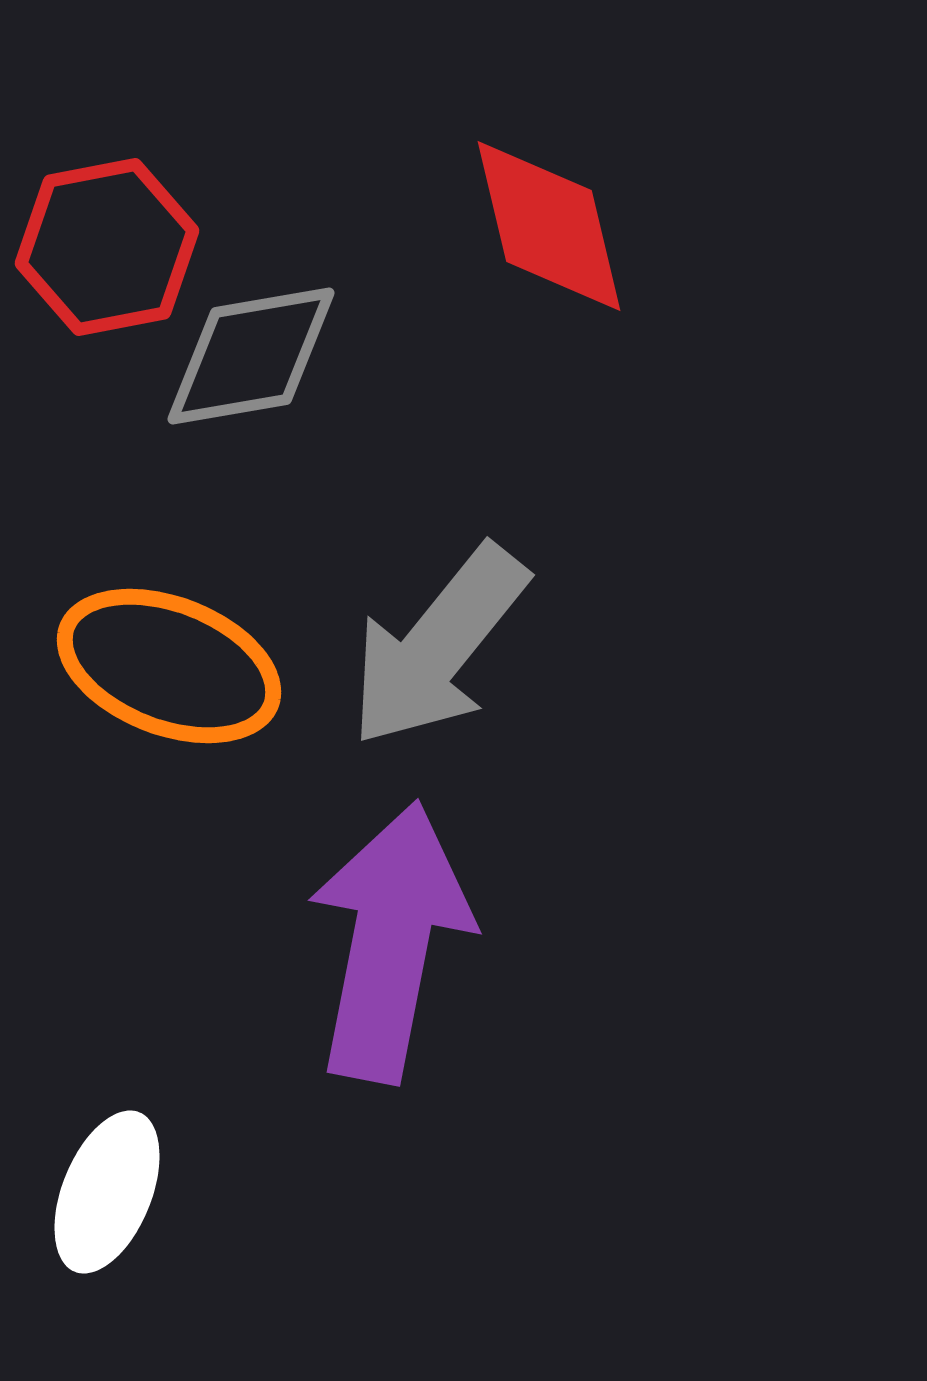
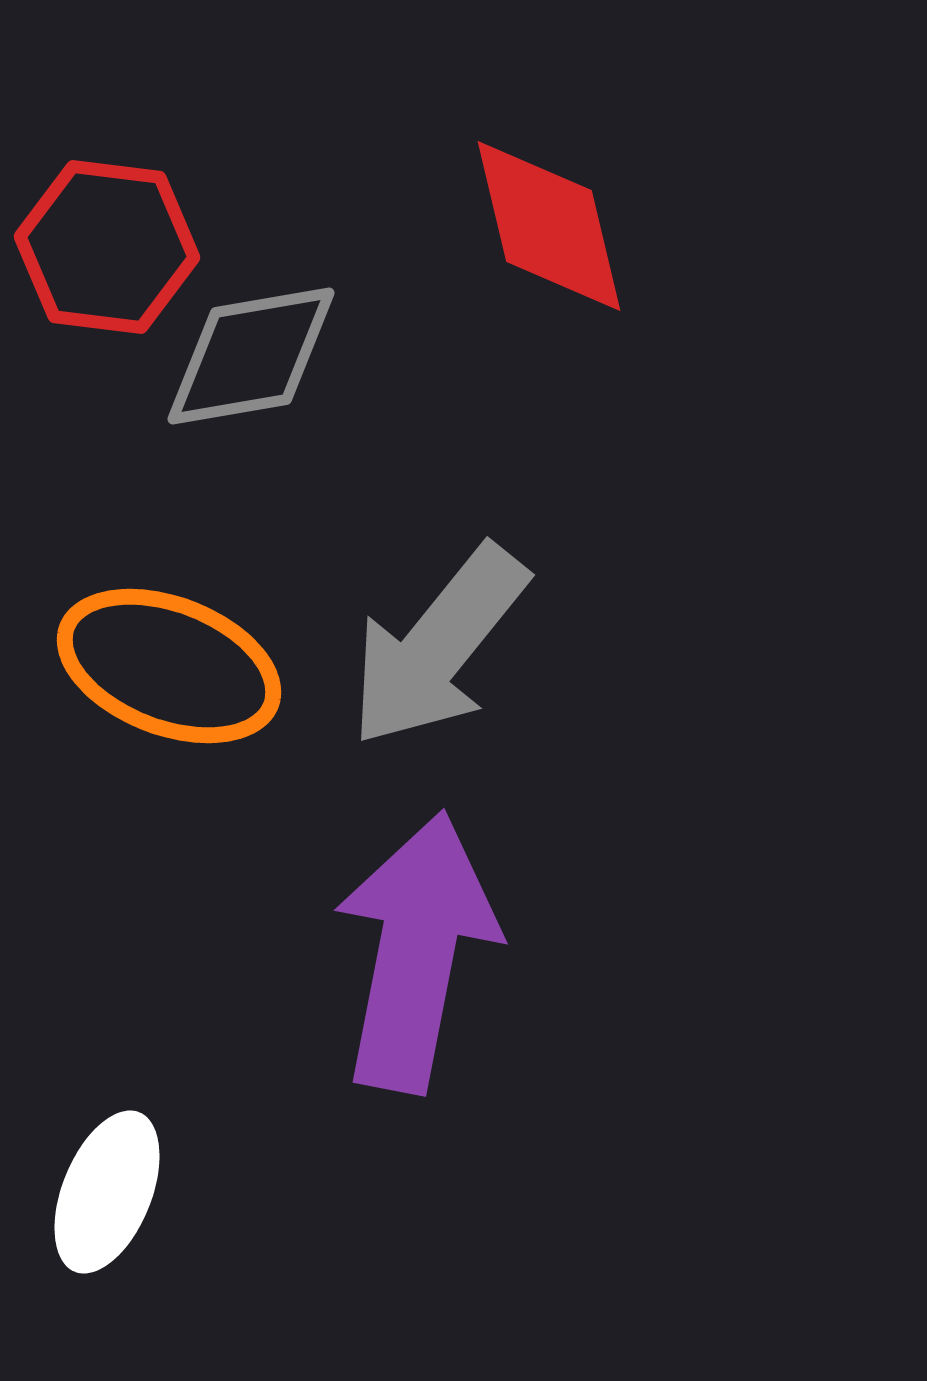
red hexagon: rotated 18 degrees clockwise
purple arrow: moved 26 px right, 10 px down
